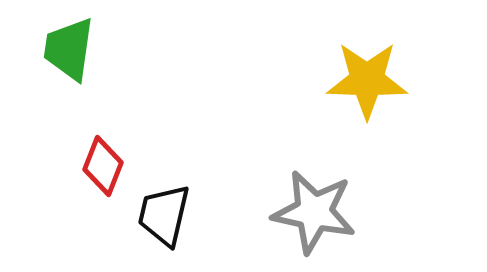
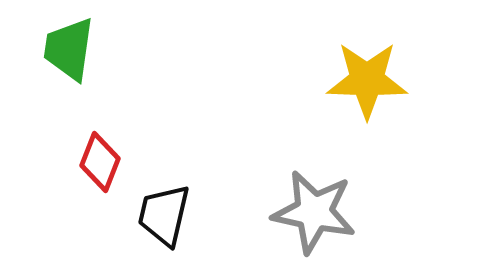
red diamond: moved 3 px left, 4 px up
